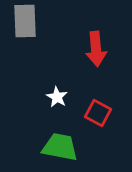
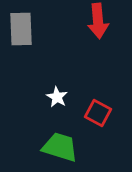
gray rectangle: moved 4 px left, 8 px down
red arrow: moved 2 px right, 28 px up
green trapezoid: rotated 6 degrees clockwise
